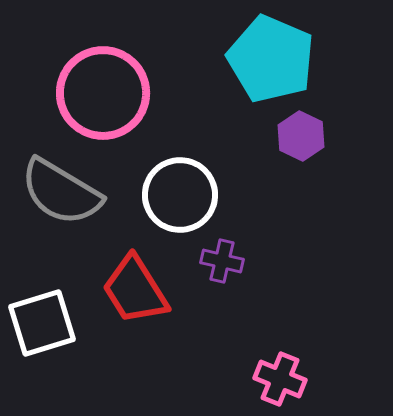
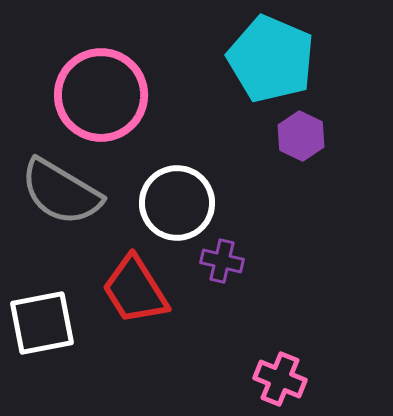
pink circle: moved 2 px left, 2 px down
white circle: moved 3 px left, 8 px down
white square: rotated 6 degrees clockwise
